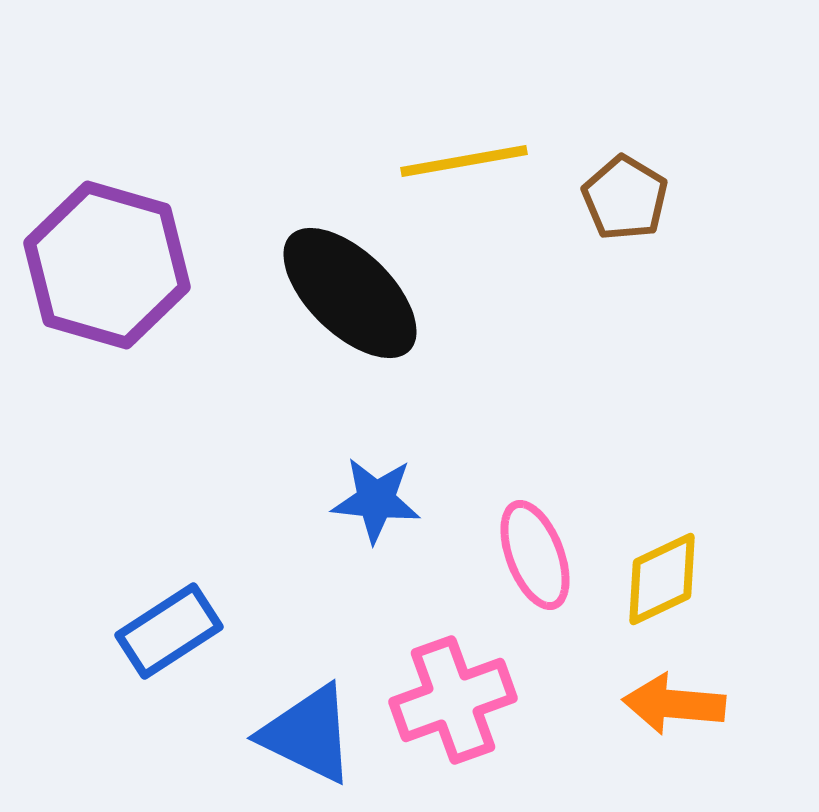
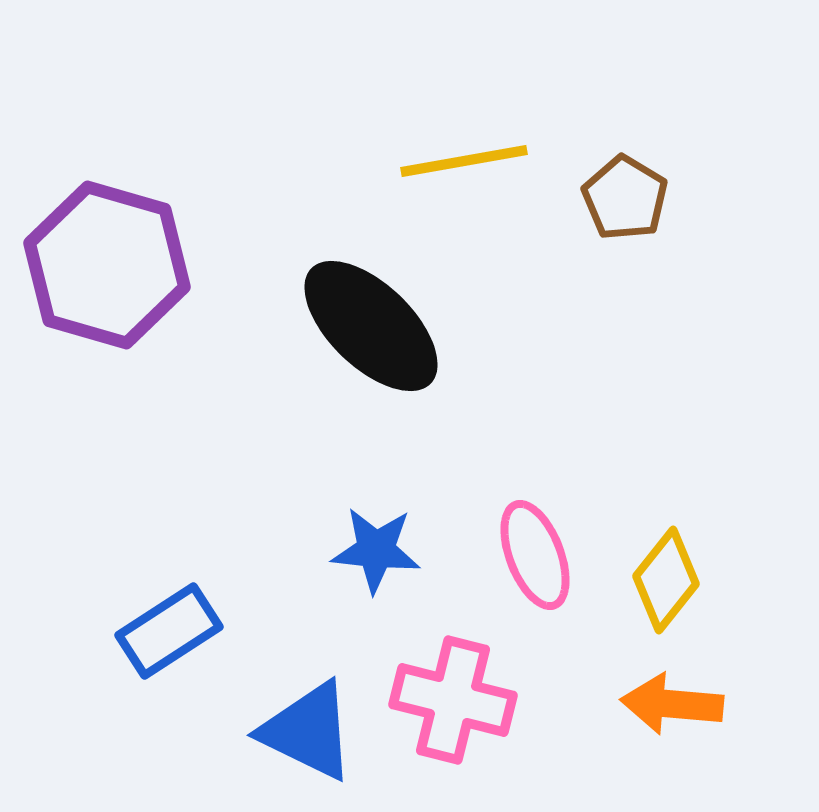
black ellipse: moved 21 px right, 33 px down
blue star: moved 50 px down
yellow diamond: moved 4 px right, 1 px down; rotated 26 degrees counterclockwise
pink cross: rotated 34 degrees clockwise
orange arrow: moved 2 px left
blue triangle: moved 3 px up
